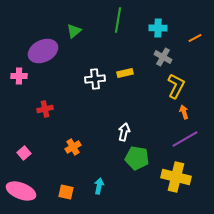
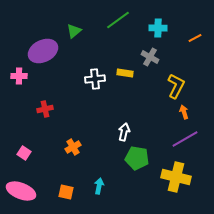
green line: rotated 45 degrees clockwise
gray cross: moved 13 px left
yellow rectangle: rotated 21 degrees clockwise
pink square: rotated 16 degrees counterclockwise
